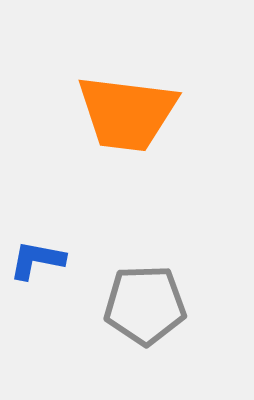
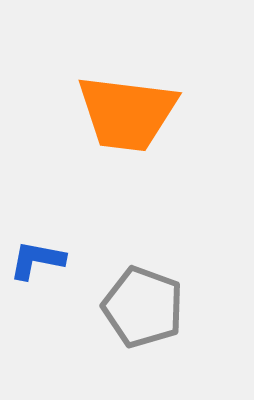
gray pentagon: moved 2 px left, 2 px down; rotated 22 degrees clockwise
